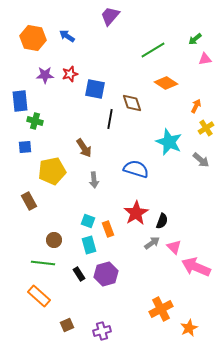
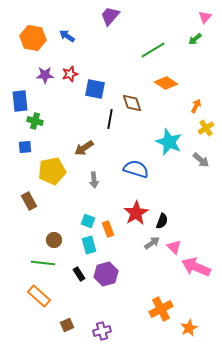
pink triangle at (205, 59): moved 42 px up; rotated 40 degrees counterclockwise
brown arrow at (84, 148): rotated 90 degrees clockwise
